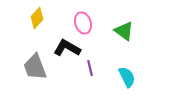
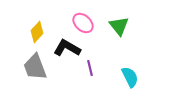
yellow diamond: moved 14 px down
pink ellipse: rotated 30 degrees counterclockwise
green triangle: moved 5 px left, 5 px up; rotated 15 degrees clockwise
cyan semicircle: moved 3 px right
